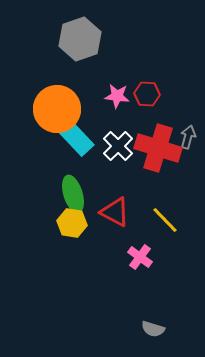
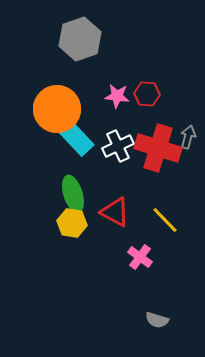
white cross: rotated 20 degrees clockwise
gray semicircle: moved 4 px right, 9 px up
